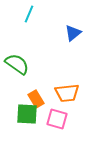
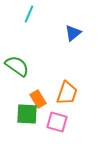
green semicircle: moved 2 px down
orange trapezoid: rotated 65 degrees counterclockwise
orange rectangle: moved 2 px right
pink square: moved 3 px down
